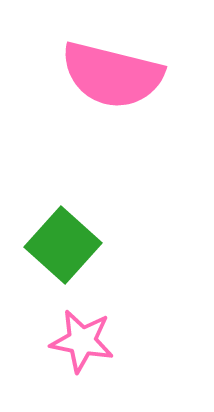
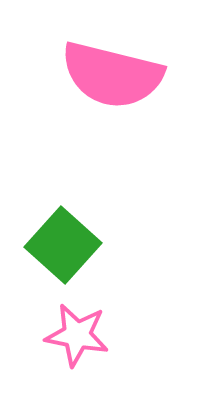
pink star: moved 5 px left, 6 px up
